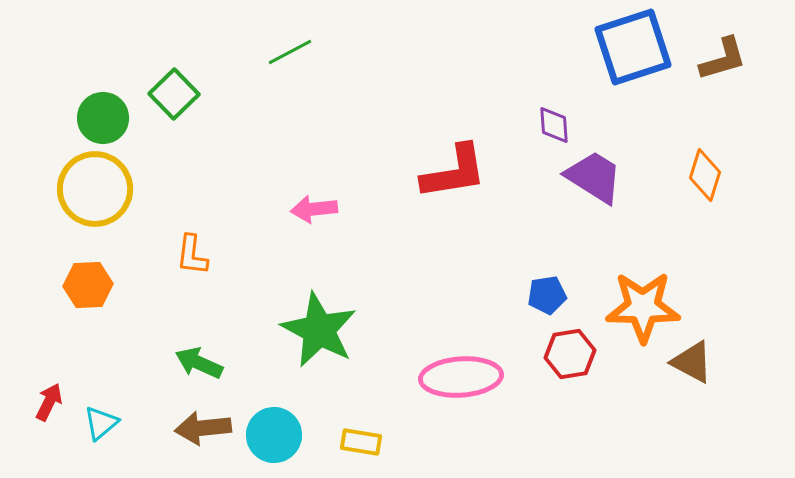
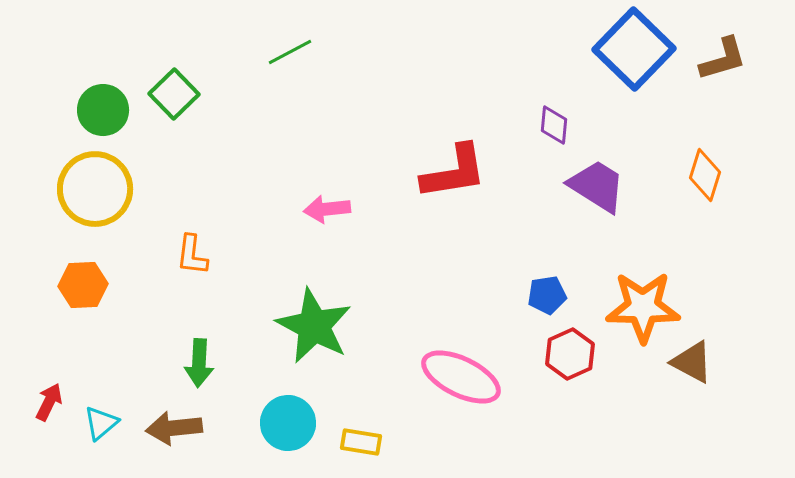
blue square: moved 1 px right, 2 px down; rotated 28 degrees counterclockwise
green circle: moved 8 px up
purple diamond: rotated 9 degrees clockwise
purple trapezoid: moved 3 px right, 9 px down
pink arrow: moved 13 px right
orange hexagon: moved 5 px left
green star: moved 5 px left, 4 px up
red hexagon: rotated 15 degrees counterclockwise
green arrow: rotated 111 degrees counterclockwise
pink ellipse: rotated 30 degrees clockwise
brown arrow: moved 29 px left
cyan circle: moved 14 px right, 12 px up
